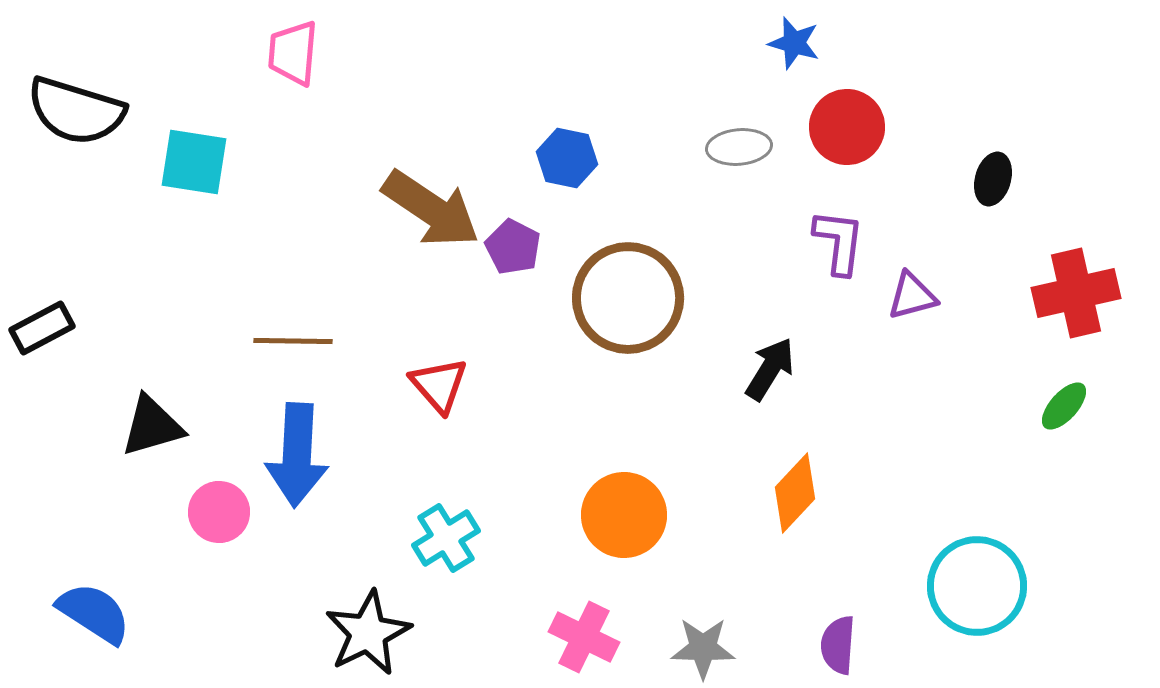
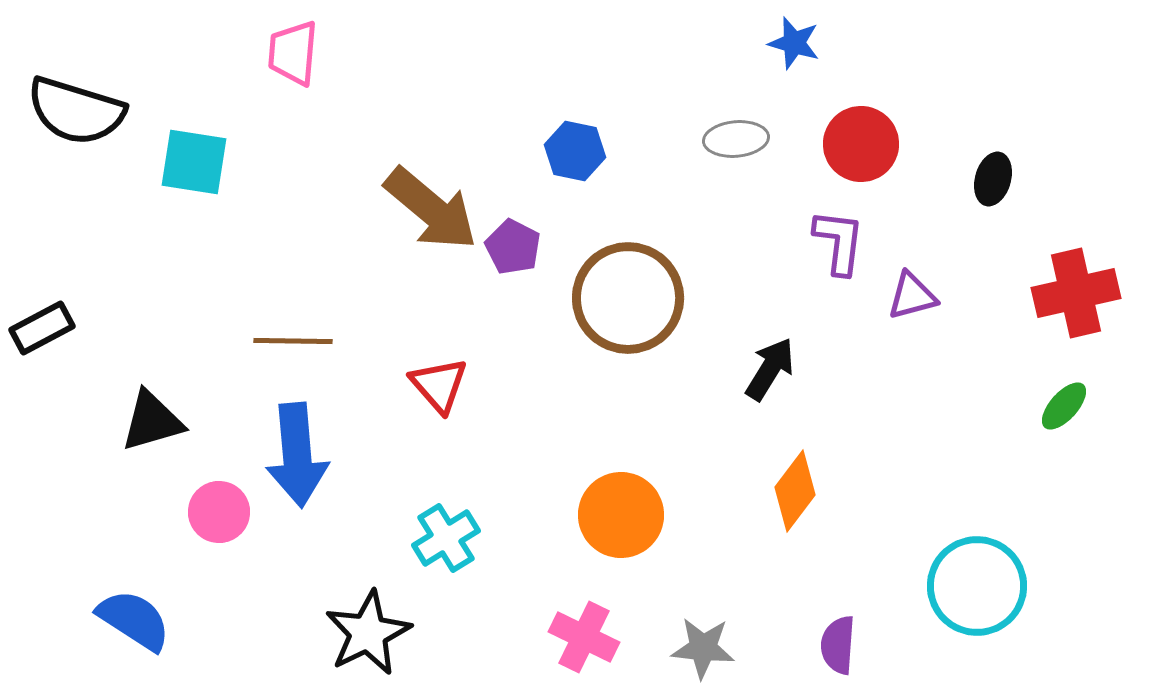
red circle: moved 14 px right, 17 px down
gray ellipse: moved 3 px left, 8 px up
blue hexagon: moved 8 px right, 7 px up
brown arrow: rotated 6 degrees clockwise
black triangle: moved 5 px up
blue arrow: rotated 8 degrees counterclockwise
orange diamond: moved 2 px up; rotated 6 degrees counterclockwise
orange circle: moved 3 px left
blue semicircle: moved 40 px right, 7 px down
gray star: rotated 4 degrees clockwise
